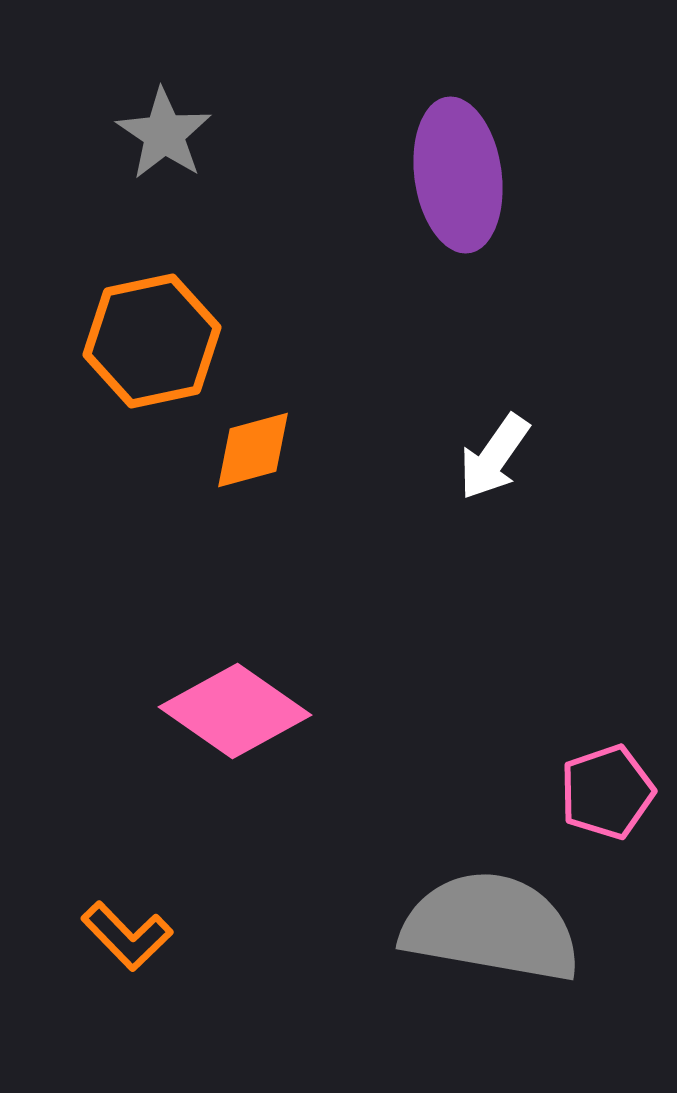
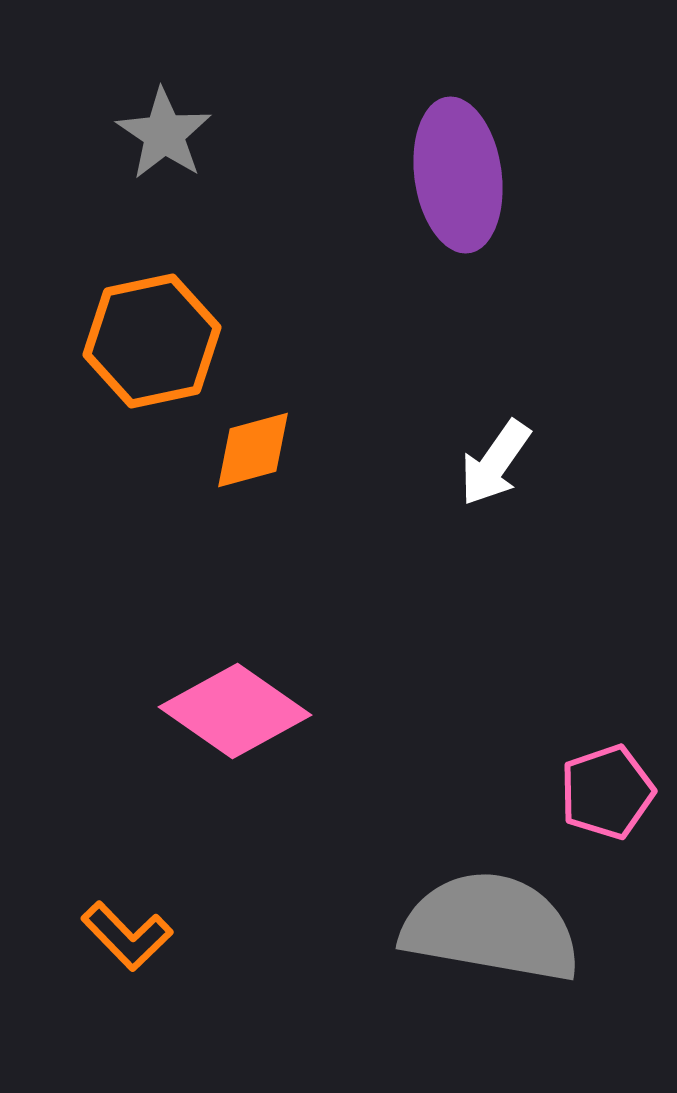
white arrow: moved 1 px right, 6 px down
